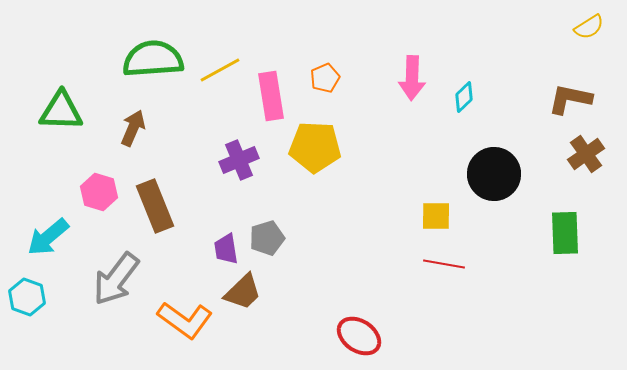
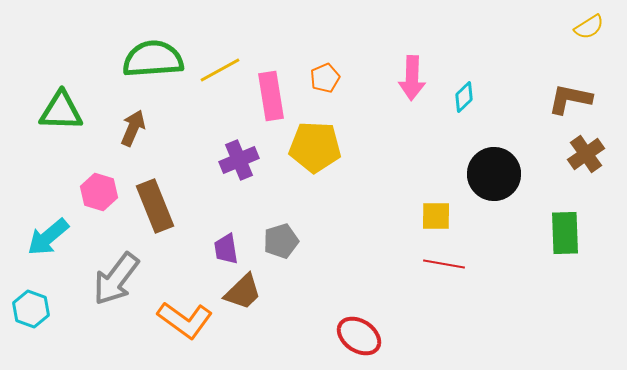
gray pentagon: moved 14 px right, 3 px down
cyan hexagon: moved 4 px right, 12 px down
